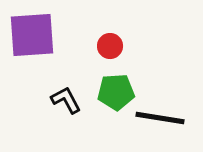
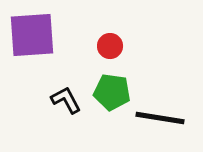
green pentagon: moved 4 px left; rotated 12 degrees clockwise
